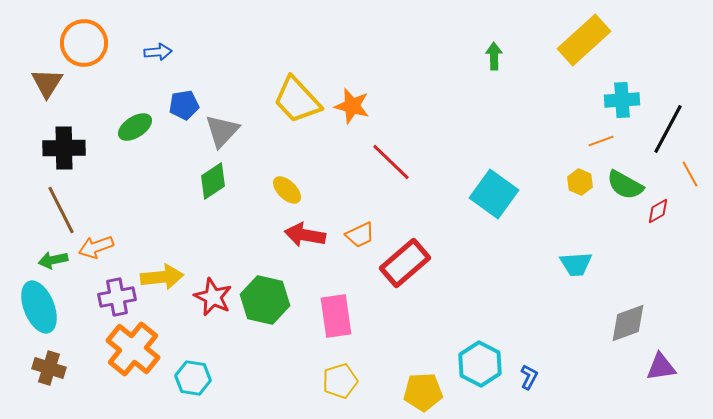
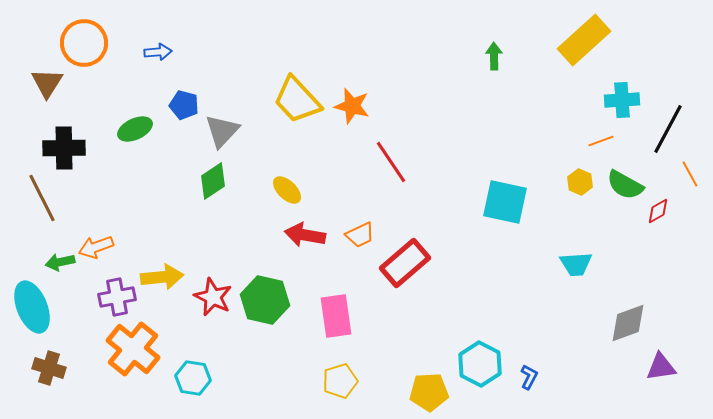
blue pentagon at (184, 105): rotated 24 degrees clockwise
green ellipse at (135, 127): moved 2 px down; rotated 8 degrees clockwise
red line at (391, 162): rotated 12 degrees clockwise
cyan square at (494, 194): moved 11 px right, 8 px down; rotated 24 degrees counterclockwise
brown line at (61, 210): moved 19 px left, 12 px up
green arrow at (53, 260): moved 7 px right, 2 px down
cyan ellipse at (39, 307): moved 7 px left
yellow pentagon at (423, 392): moved 6 px right
